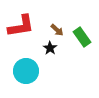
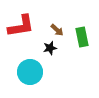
green rectangle: rotated 24 degrees clockwise
black star: rotated 24 degrees clockwise
cyan circle: moved 4 px right, 1 px down
